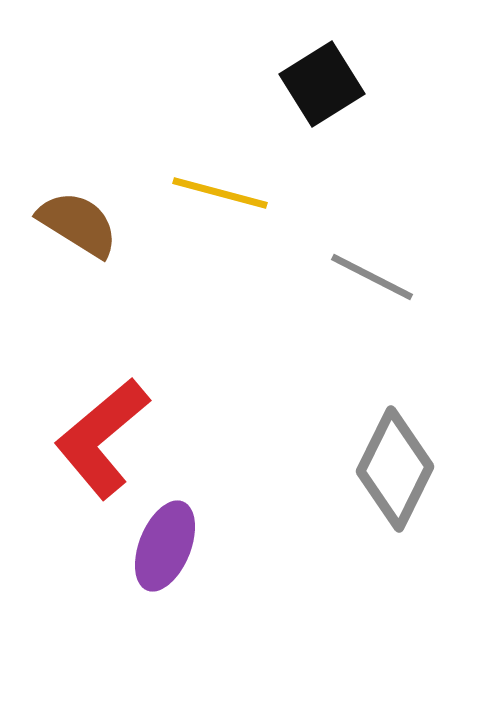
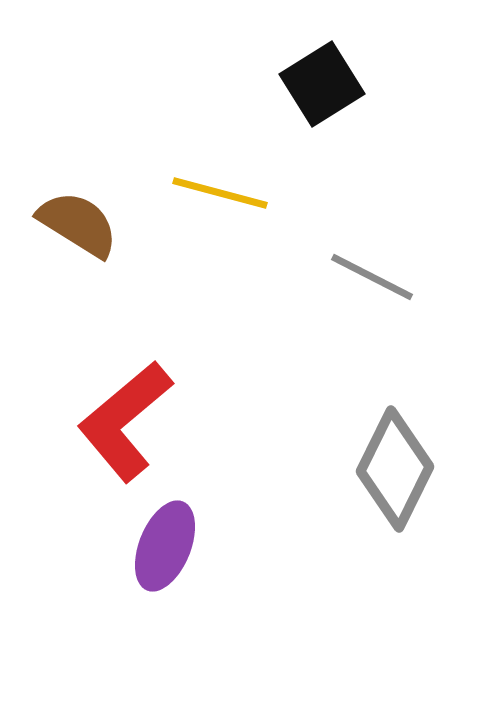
red L-shape: moved 23 px right, 17 px up
